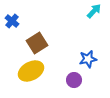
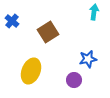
cyan arrow: moved 1 px down; rotated 35 degrees counterclockwise
brown square: moved 11 px right, 11 px up
yellow ellipse: rotated 40 degrees counterclockwise
